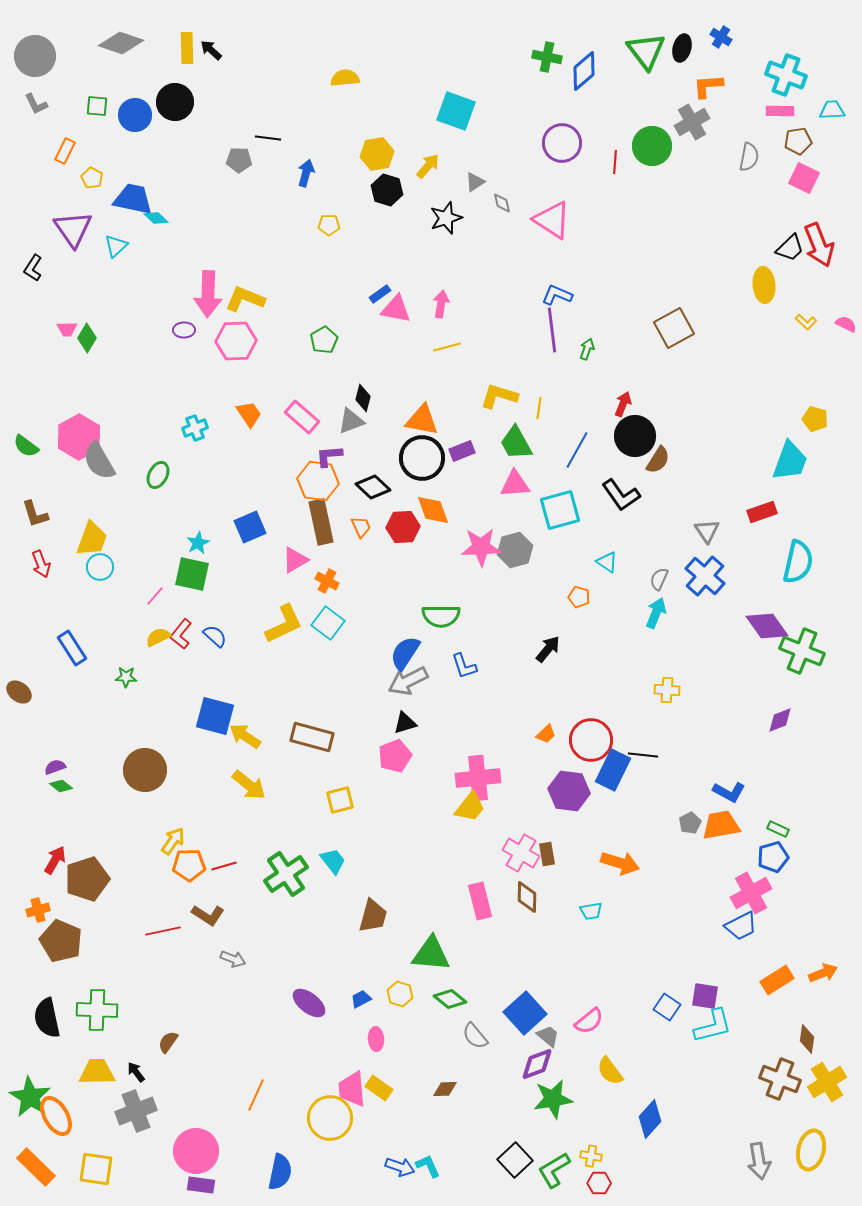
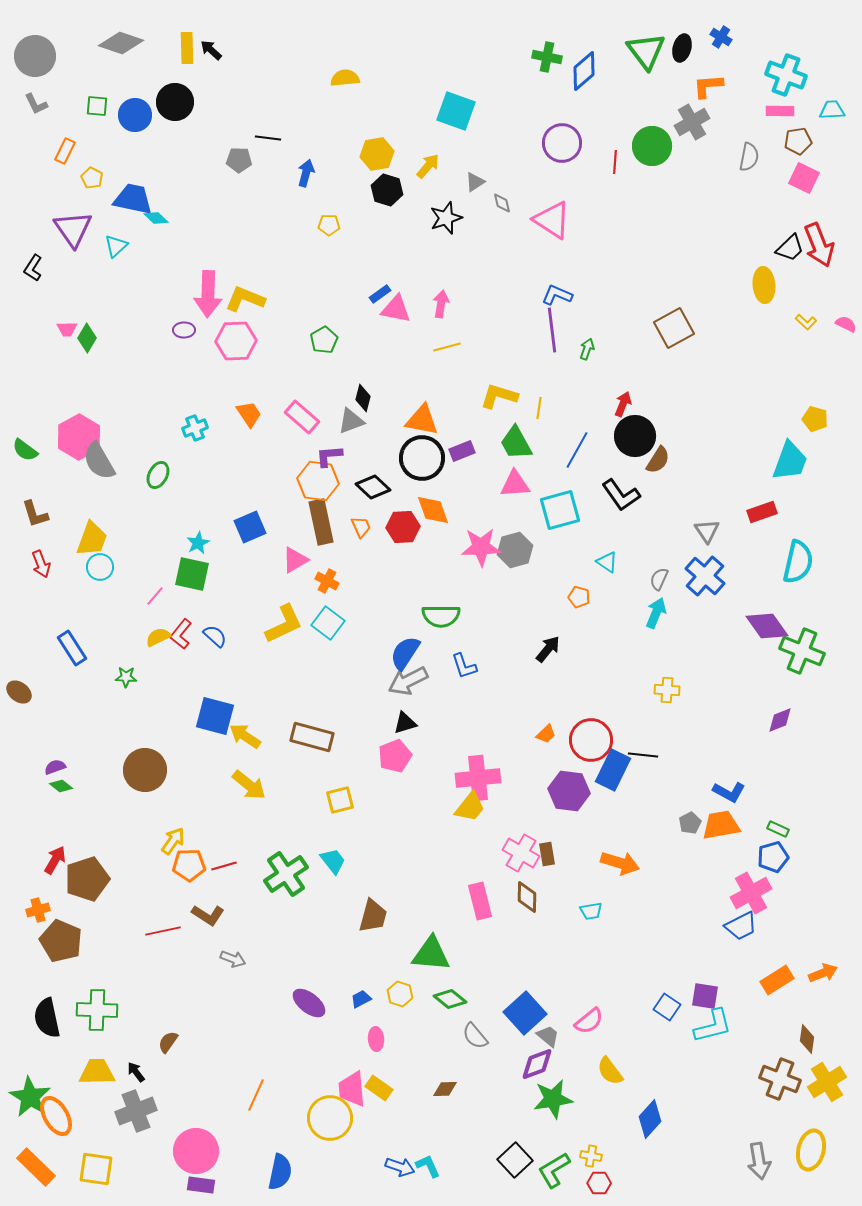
green semicircle at (26, 446): moved 1 px left, 4 px down
